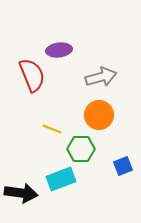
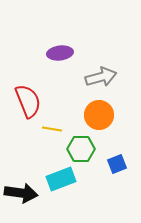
purple ellipse: moved 1 px right, 3 px down
red semicircle: moved 4 px left, 26 px down
yellow line: rotated 12 degrees counterclockwise
blue square: moved 6 px left, 2 px up
